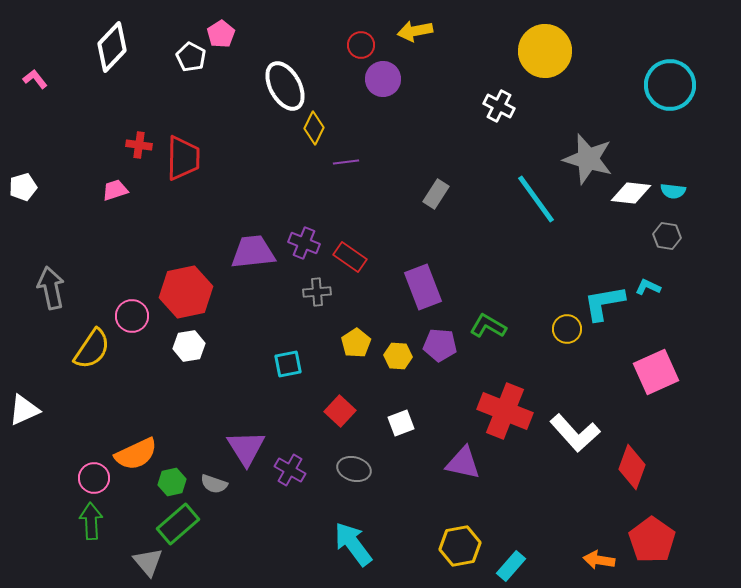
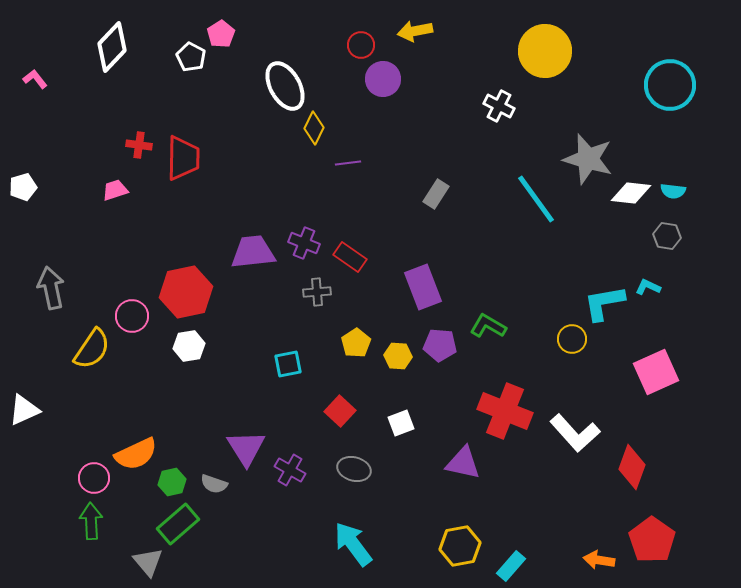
purple line at (346, 162): moved 2 px right, 1 px down
yellow circle at (567, 329): moved 5 px right, 10 px down
